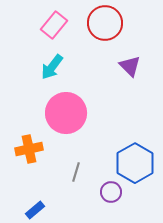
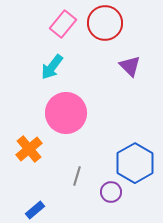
pink rectangle: moved 9 px right, 1 px up
orange cross: rotated 28 degrees counterclockwise
gray line: moved 1 px right, 4 px down
